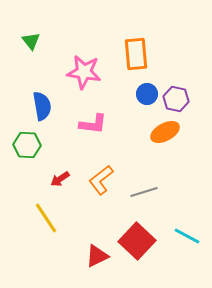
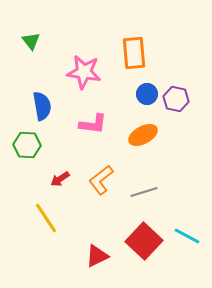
orange rectangle: moved 2 px left, 1 px up
orange ellipse: moved 22 px left, 3 px down
red square: moved 7 px right
